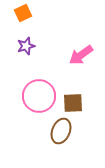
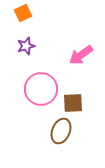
pink circle: moved 2 px right, 7 px up
